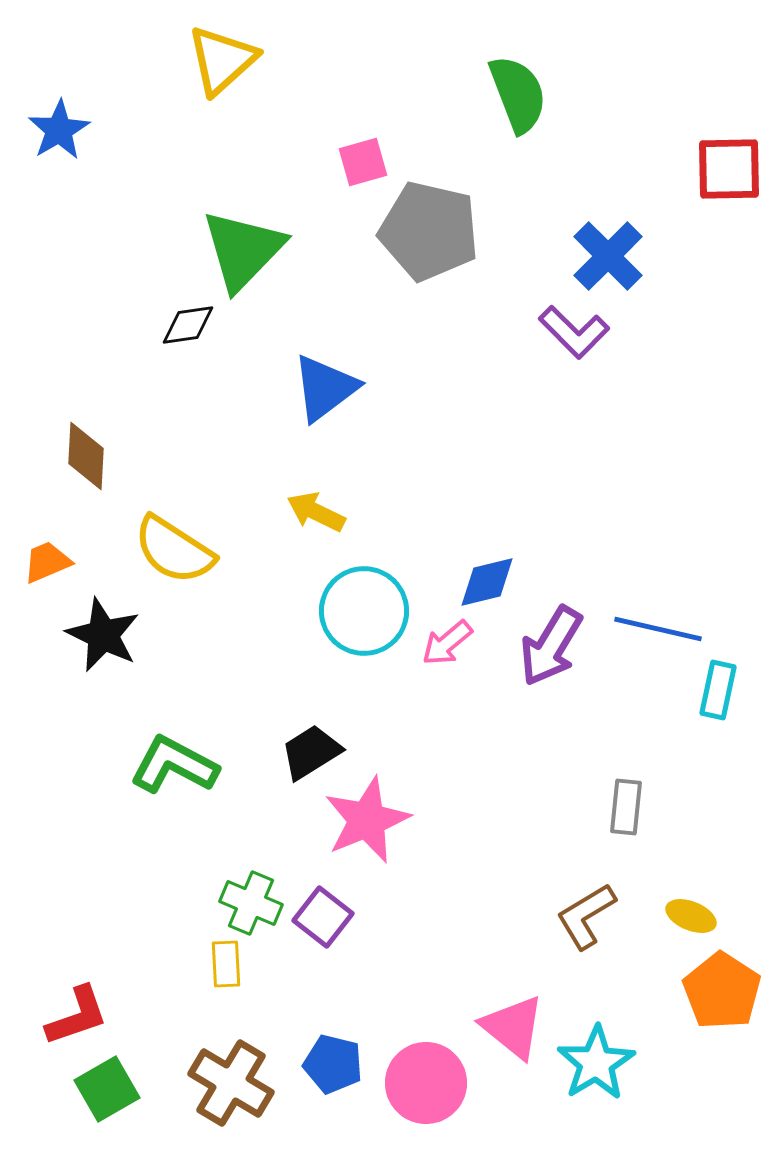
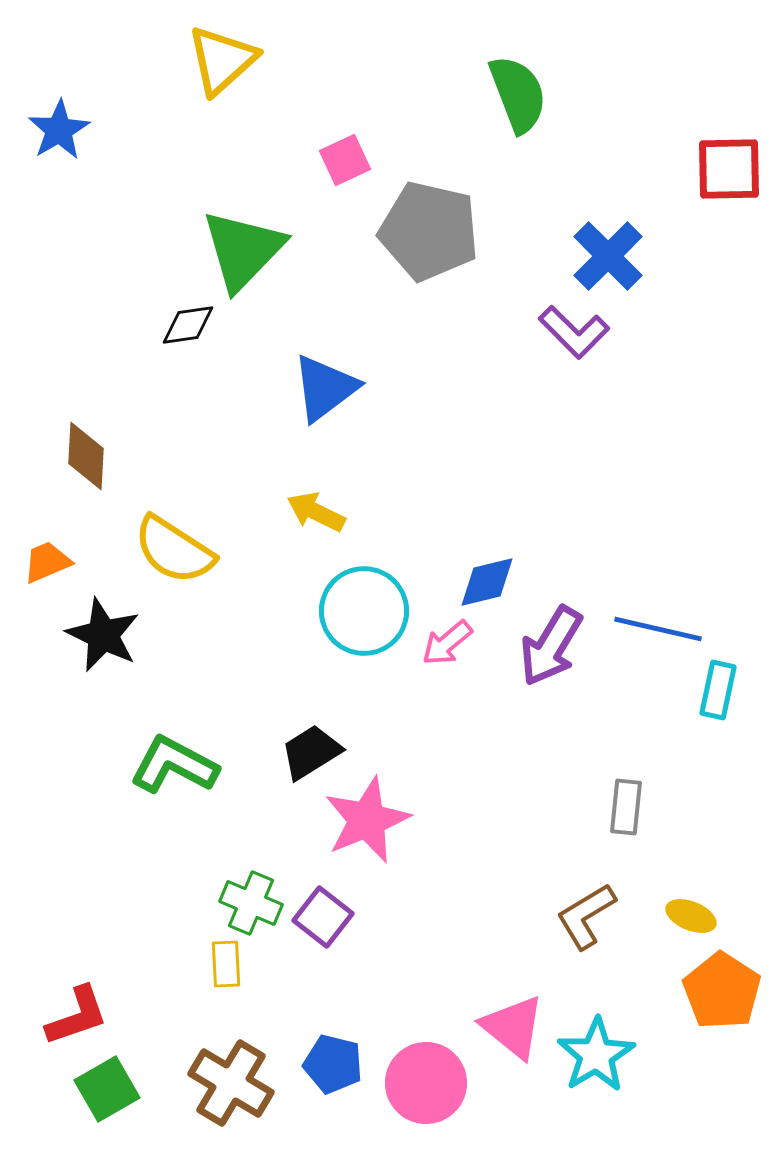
pink square: moved 18 px left, 2 px up; rotated 9 degrees counterclockwise
cyan star: moved 8 px up
